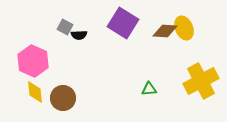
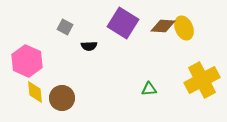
brown diamond: moved 2 px left, 5 px up
black semicircle: moved 10 px right, 11 px down
pink hexagon: moved 6 px left
yellow cross: moved 1 px right, 1 px up
brown circle: moved 1 px left
